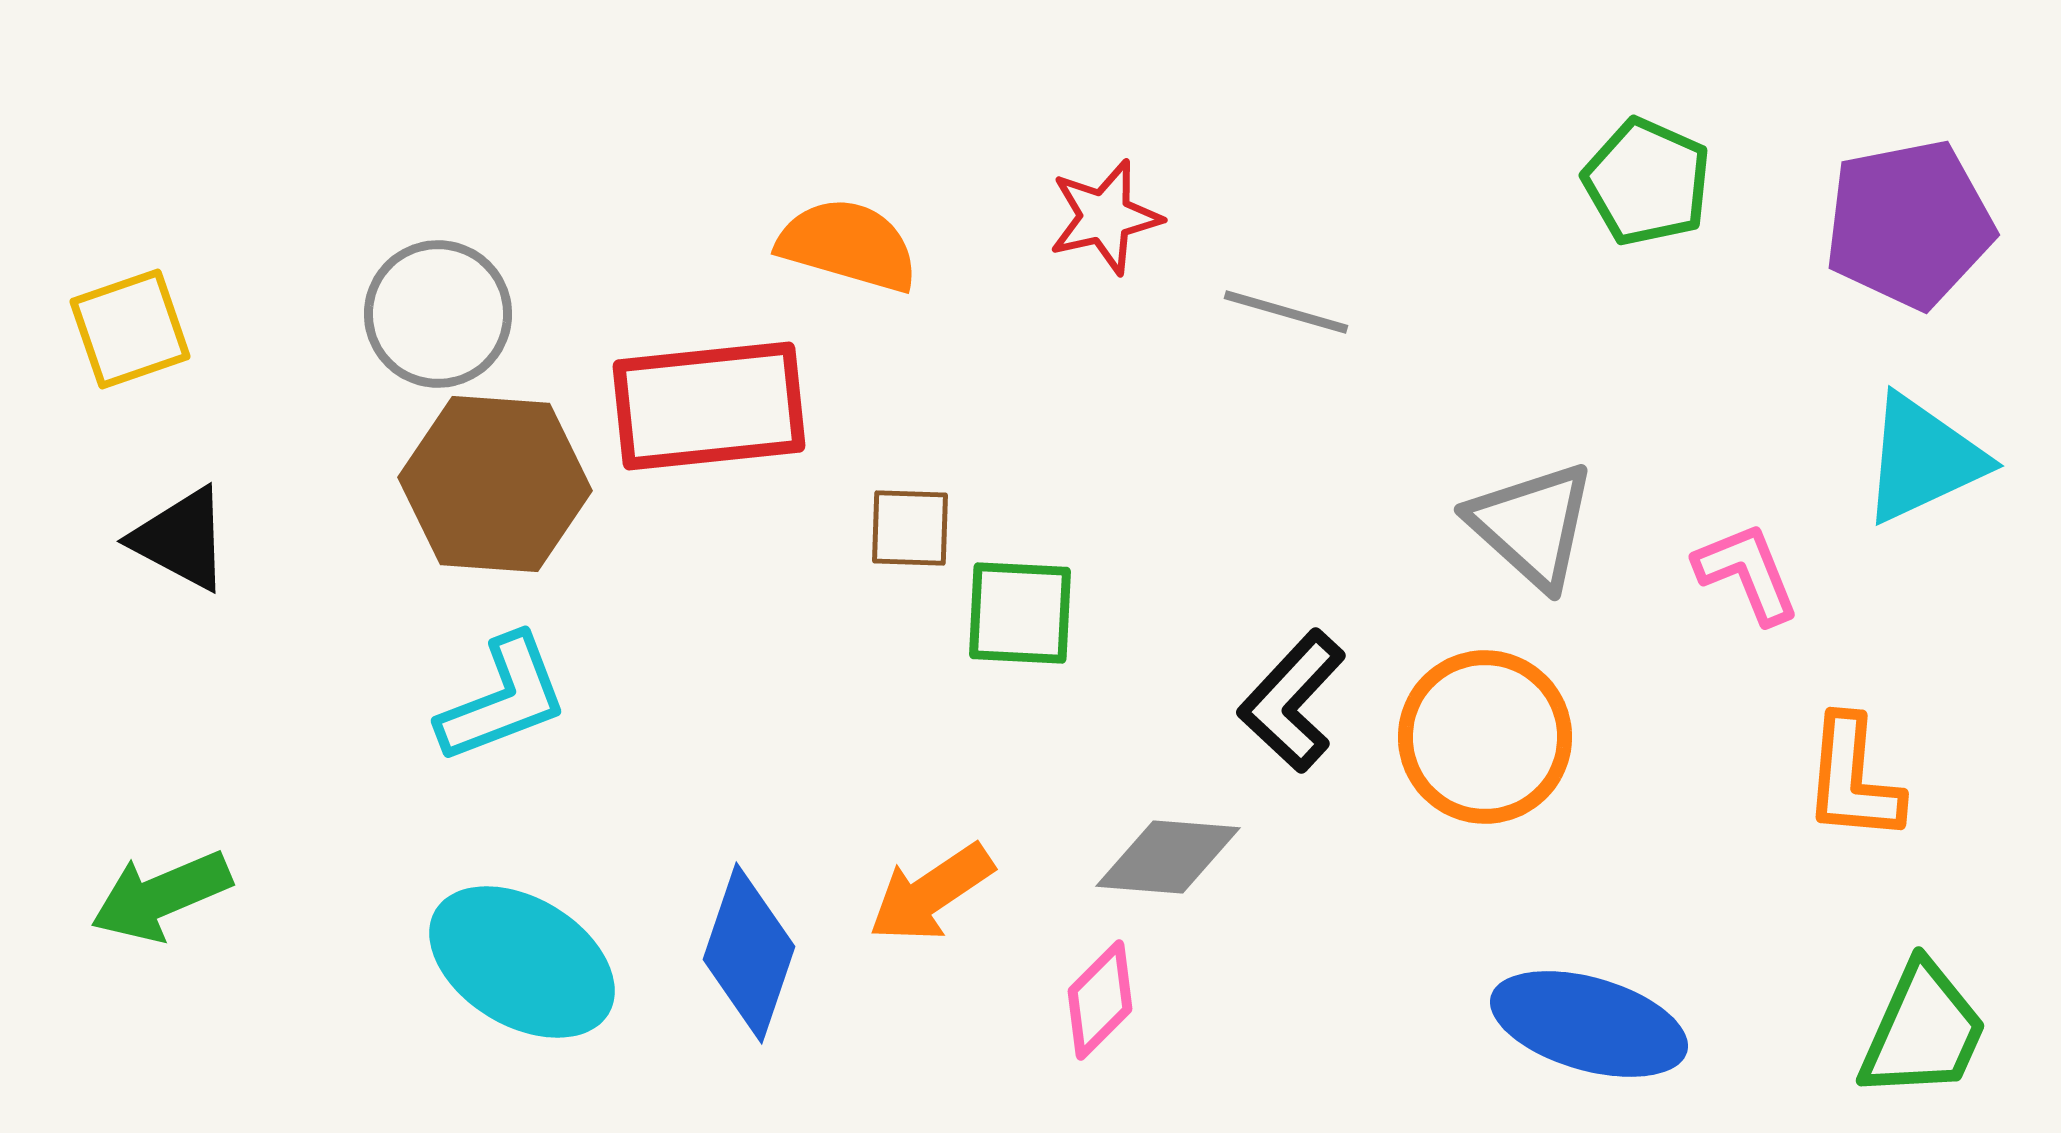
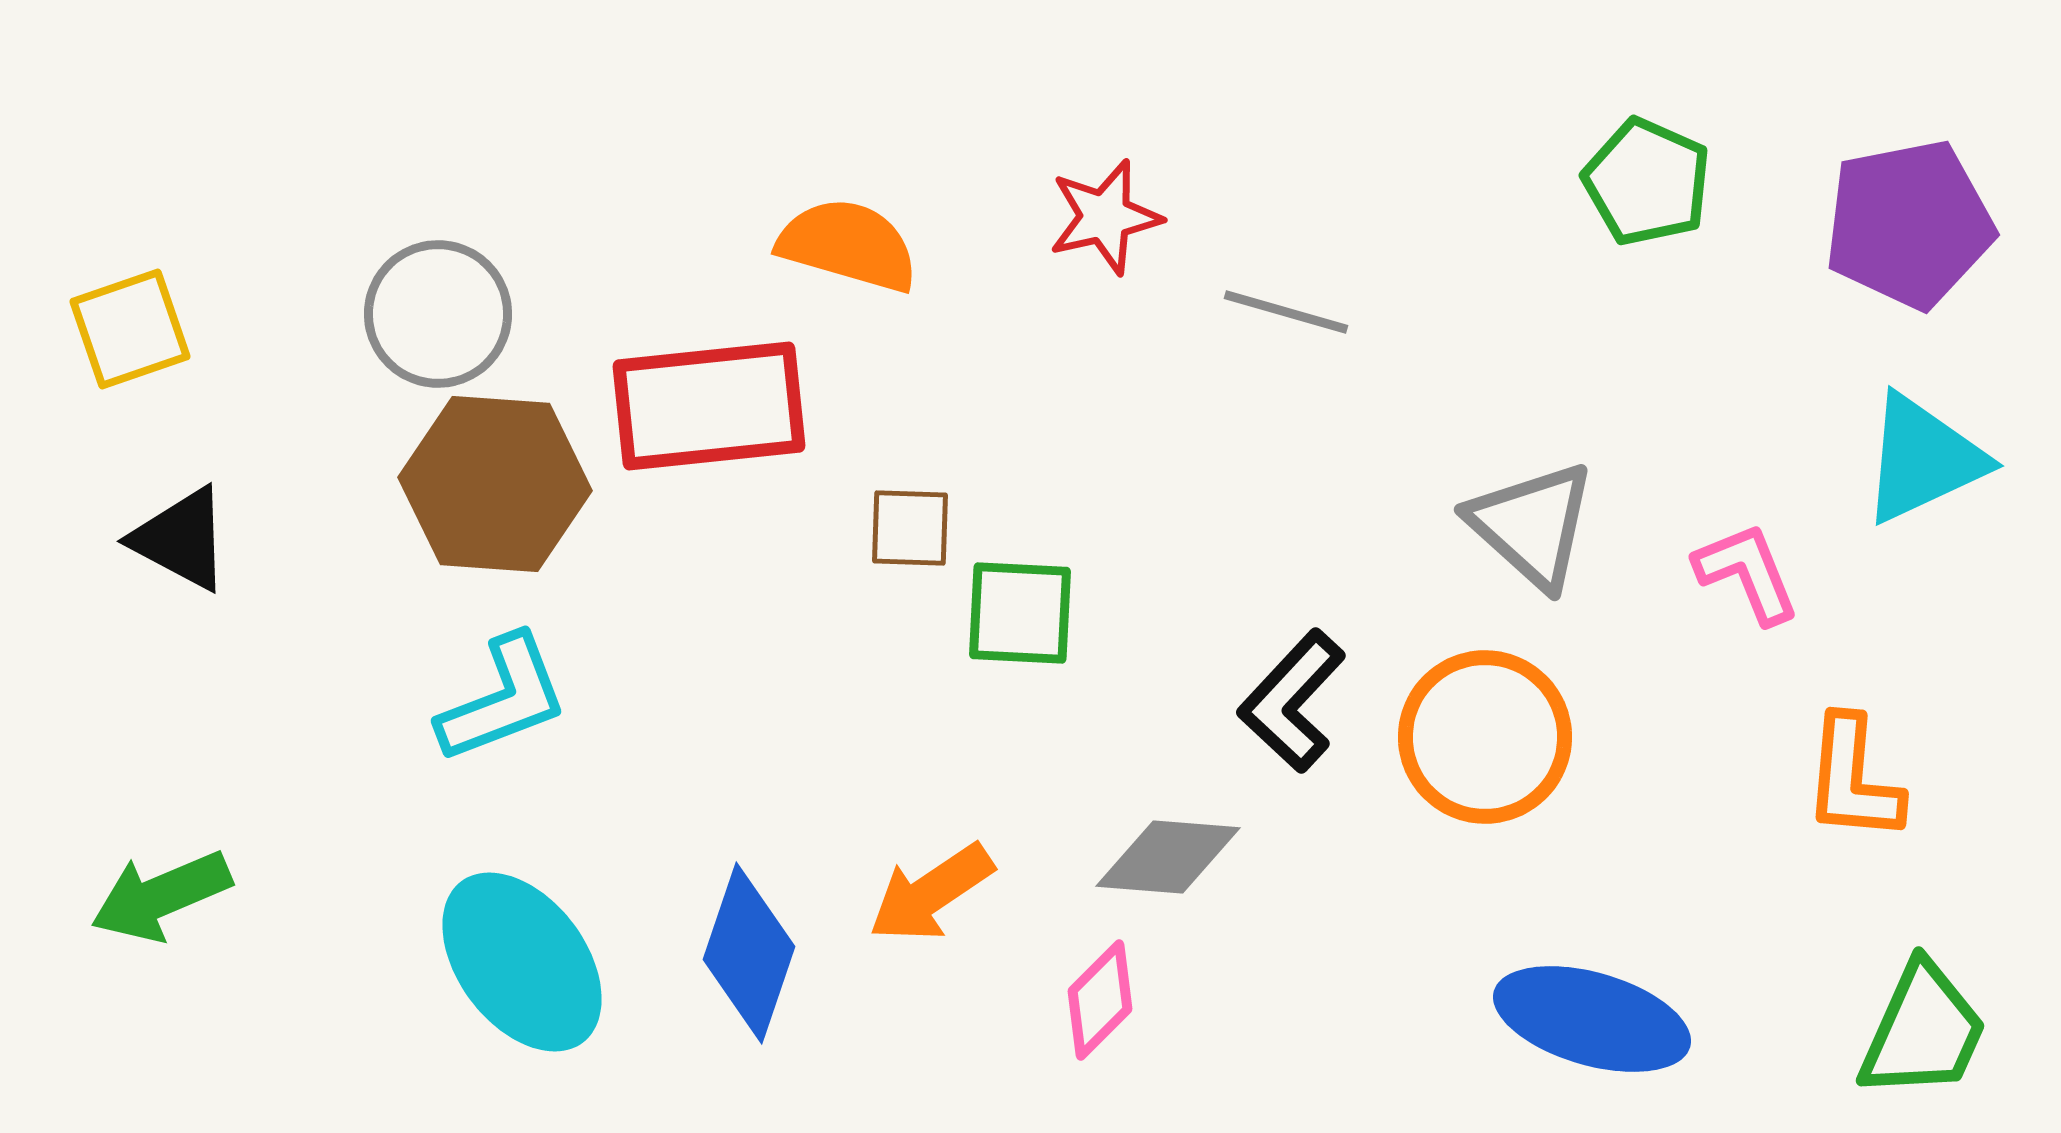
cyan ellipse: rotated 22 degrees clockwise
blue ellipse: moved 3 px right, 5 px up
